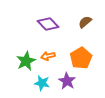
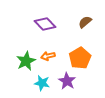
purple diamond: moved 3 px left
orange pentagon: moved 1 px left
